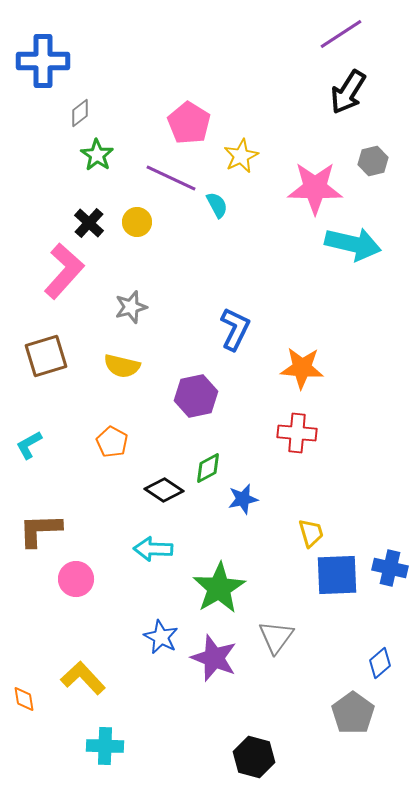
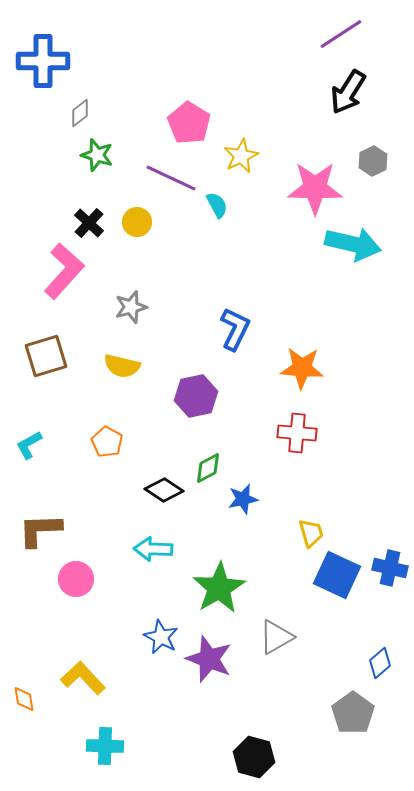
green star at (97, 155): rotated 16 degrees counterclockwise
gray hexagon at (373, 161): rotated 12 degrees counterclockwise
orange pentagon at (112, 442): moved 5 px left
blue square at (337, 575): rotated 27 degrees clockwise
gray triangle at (276, 637): rotated 24 degrees clockwise
purple star at (214, 658): moved 5 px left, 1 px down
